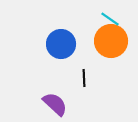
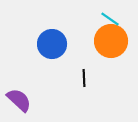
blue circle: moved 9 px left
purple semicircle: moved 36 px left, 4 px up
